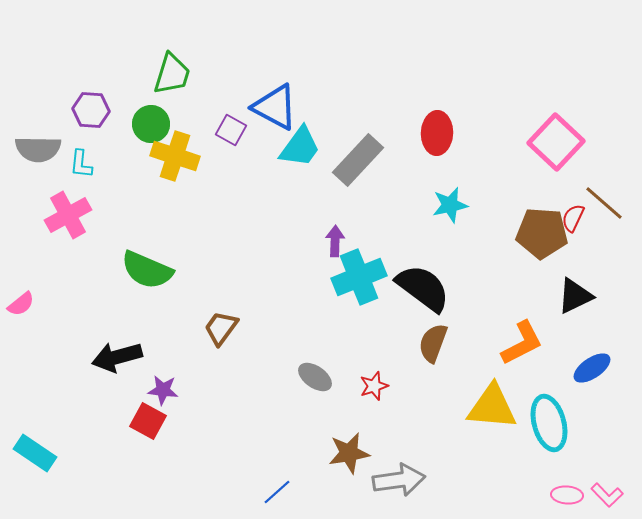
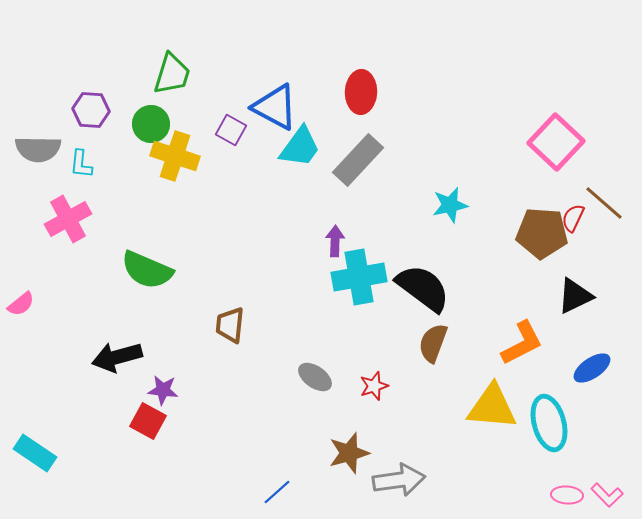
red ellipse: moved 76 px left, 41 px up
pink cross: moved 4 px down
cyan cross: rotated 12 degrees clockwise
brown trapezoid: moved 9 px right, 3 px up; rotated 30 degrees counterclockwise
brown star: rotated 6 degrees counterclockwise
